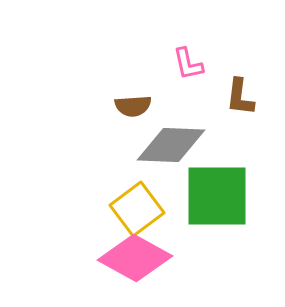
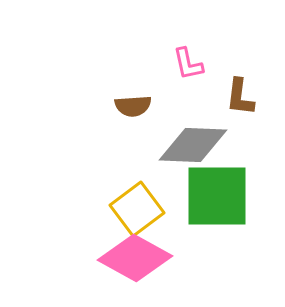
gray diamond: moved 22 px right
